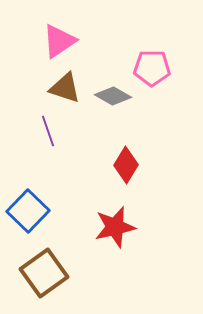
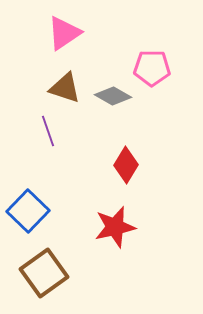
pink triangle: moved 5 px right, 8 px up
